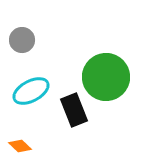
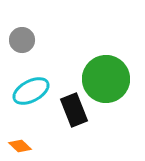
green circle: moved 2 px down
